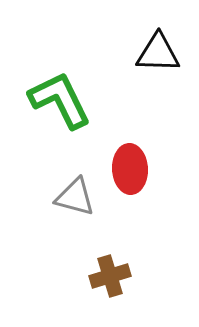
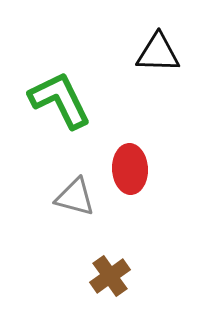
brown cross: rotated 18 degrees counterclockwise
